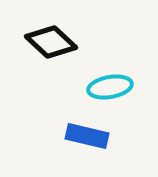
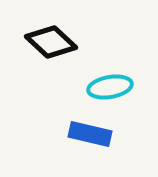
blue rectangle: moved 3 px right, 2 px up
